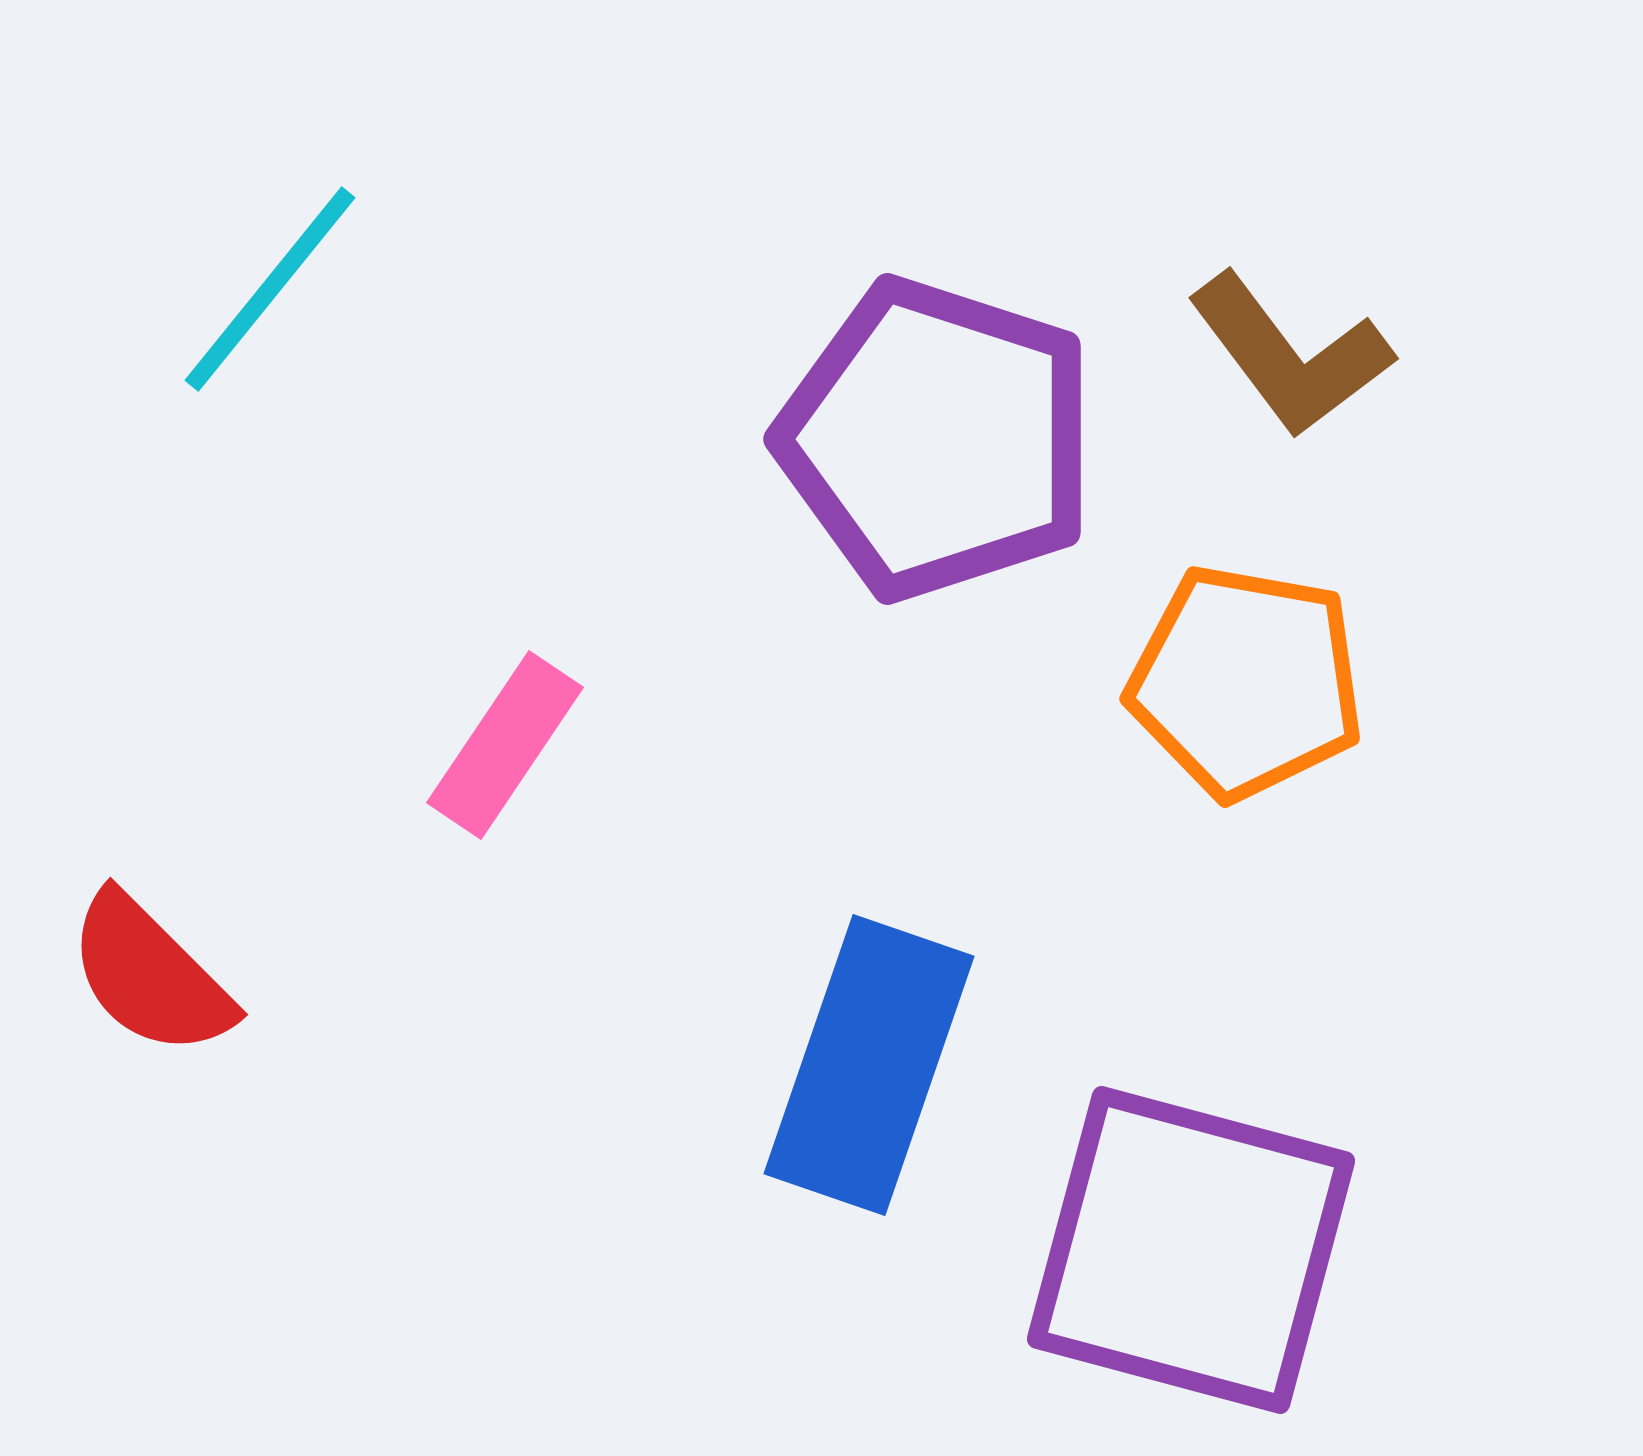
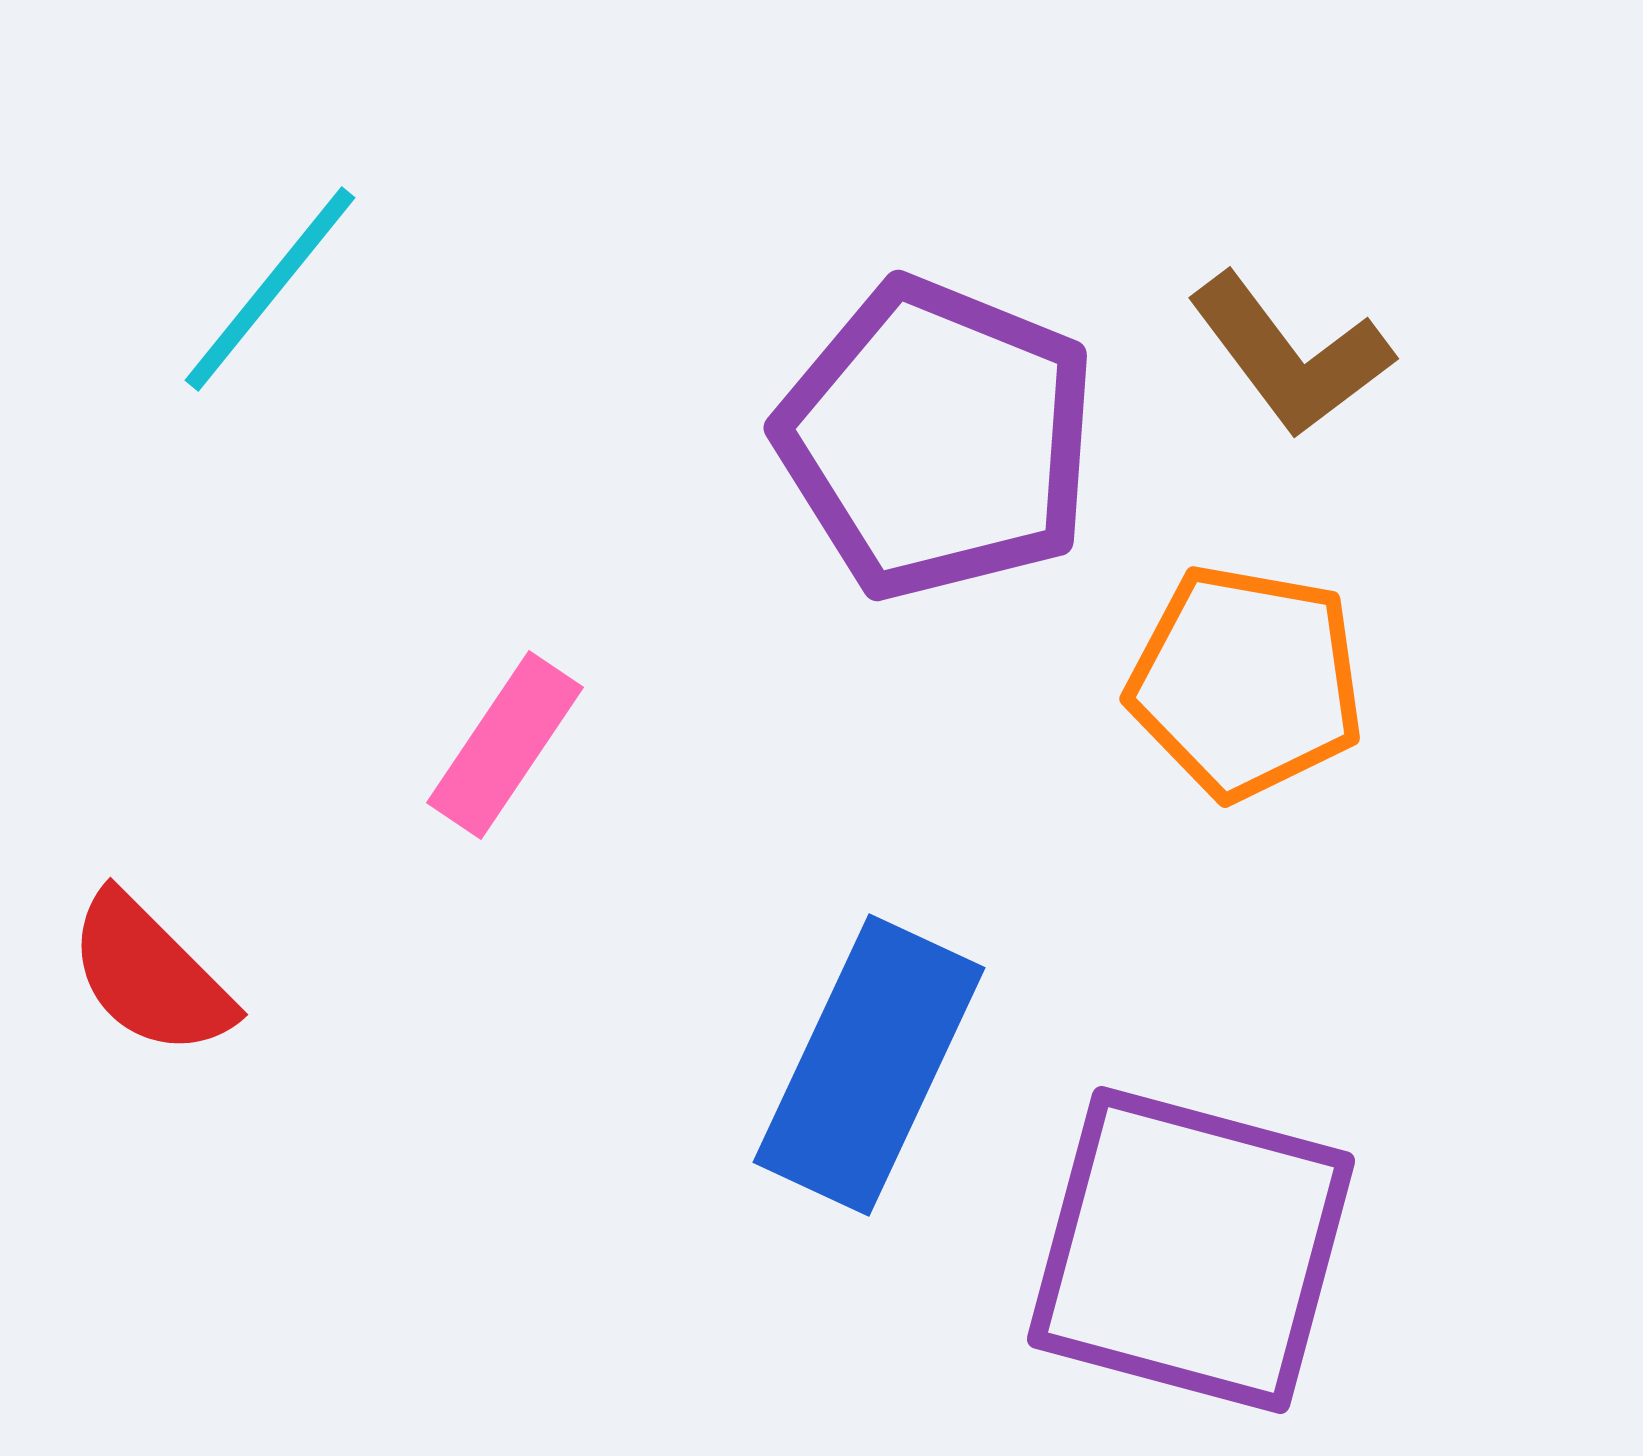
purple pentagon: rotated 4 degrees clockwise
blue rectangle: rotated 6 degrees clockwise
